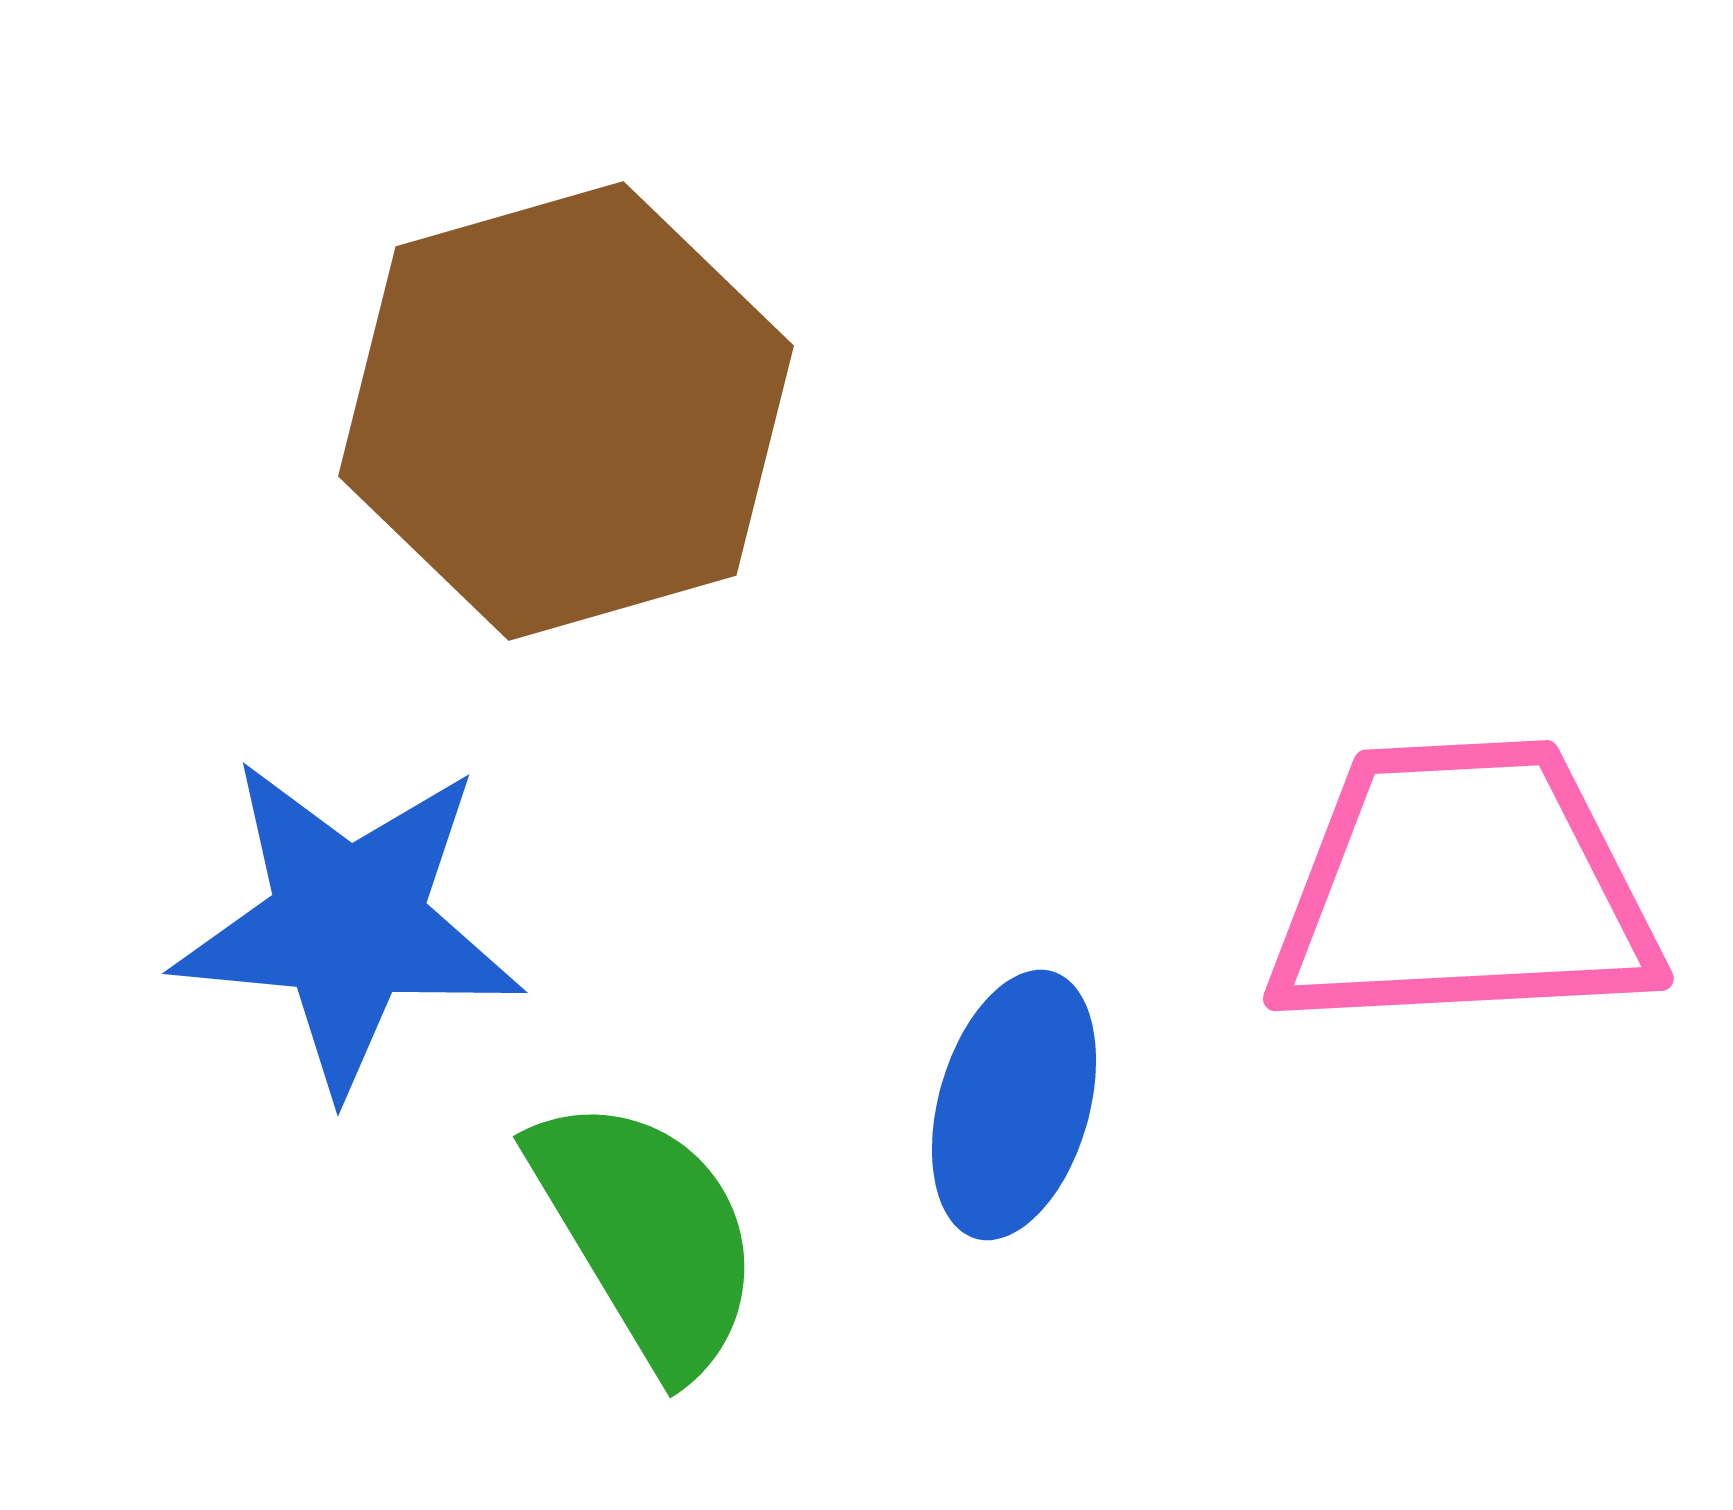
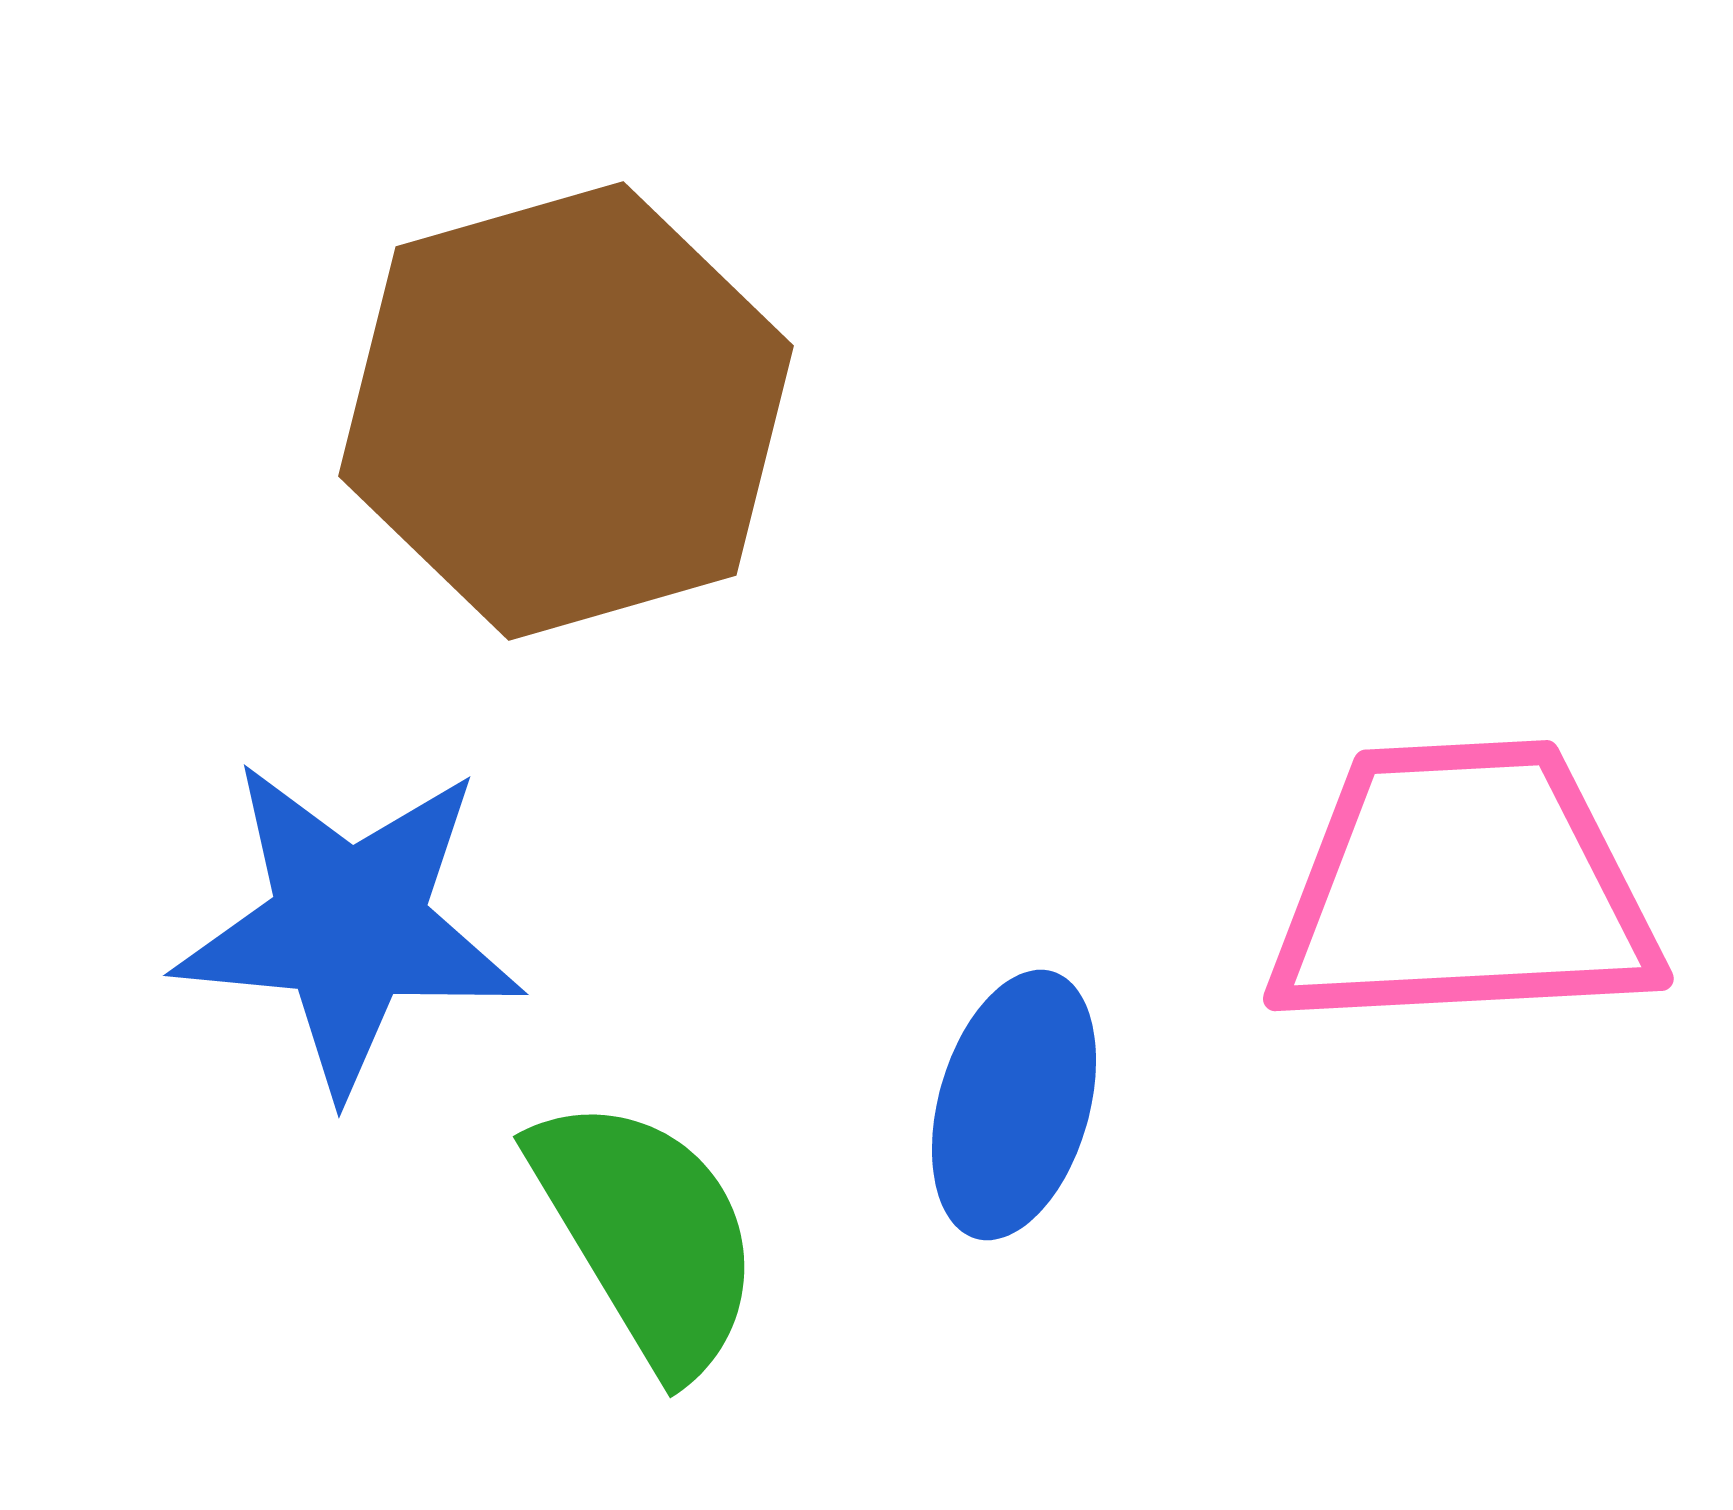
blue star: moved 1 px right, 2 px down
